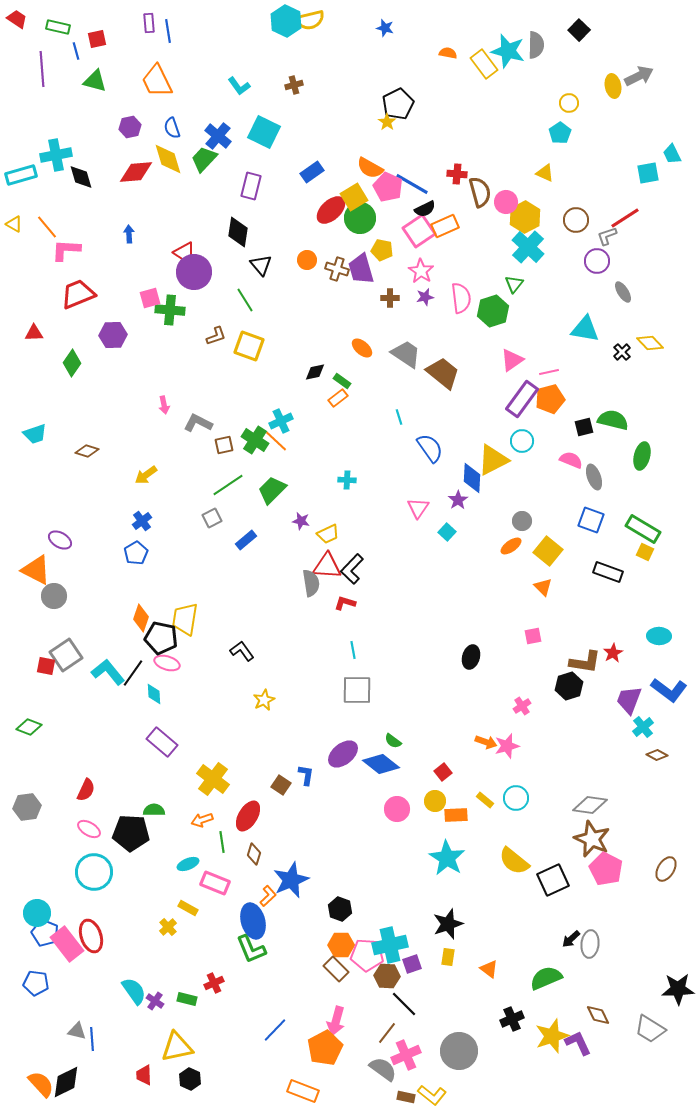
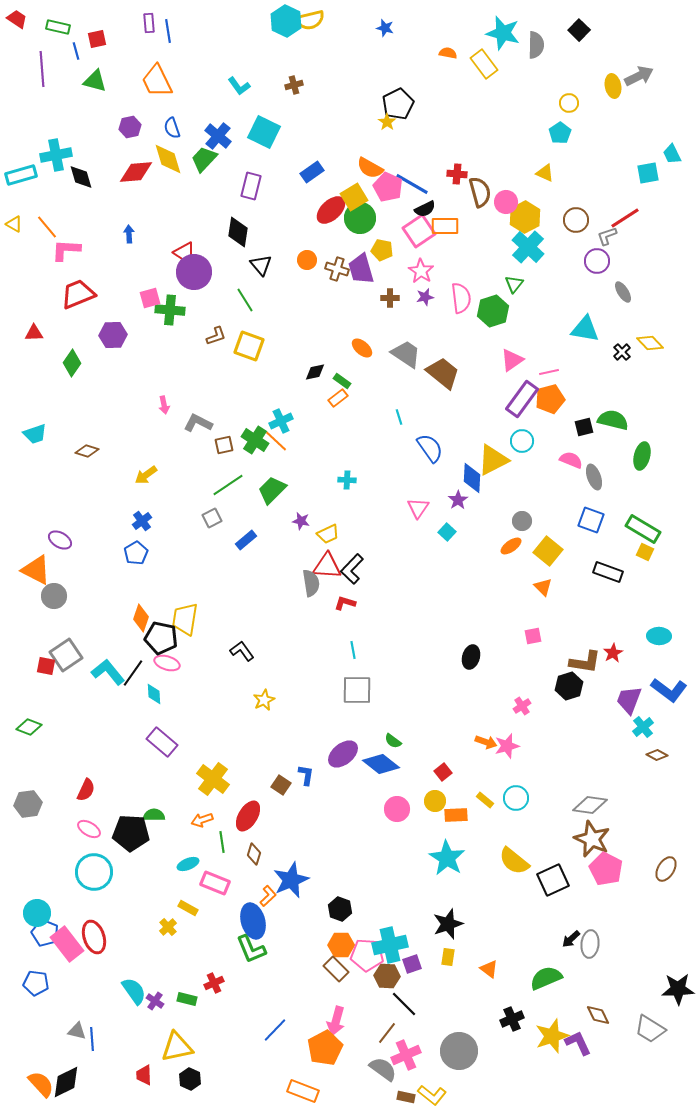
cyan star at (508, 51): moved 5 px left, 18 px up
orange rectangle at (445, 226): rotated 24 degrees clockwise
gray hexagon at (27, 807): moved 1 px right, 3 px up
green semicircle at (154, 810): moved 5 px down
red ellipse at (91, 936): moved 3 px right, 1 px down
